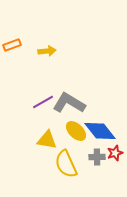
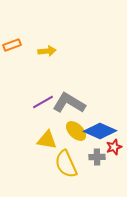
blue diamond: rotated 28 degrees counterclockwise
red star: moved 1 px left, 6 px up
